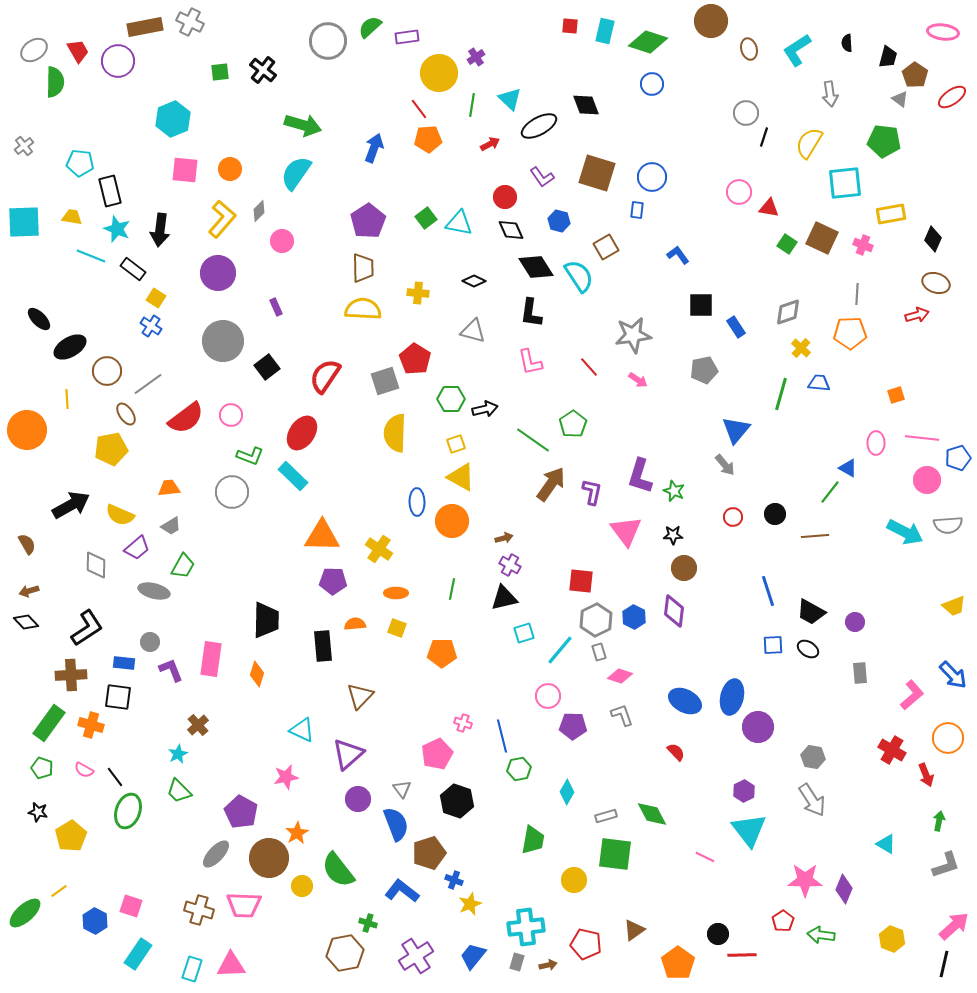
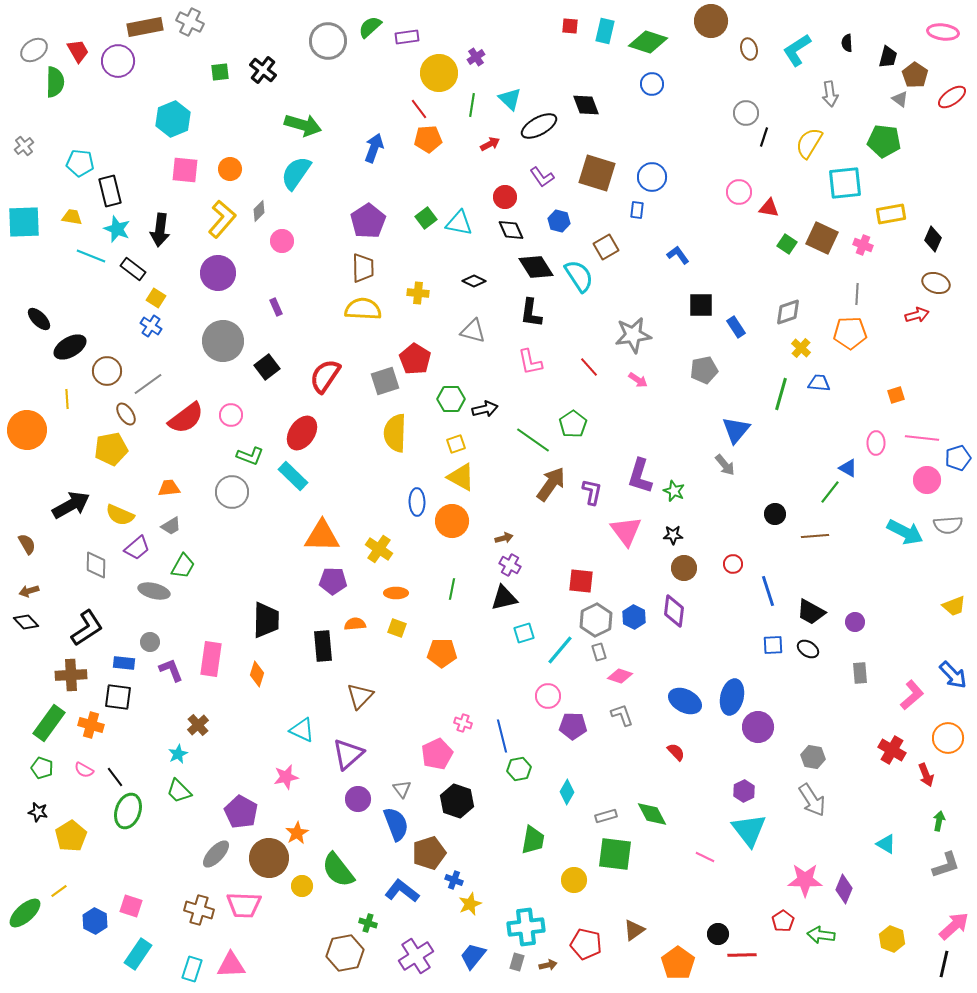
red circle at (733, 517): moved 47 px down
